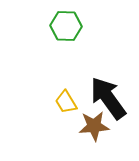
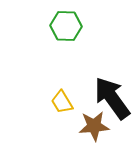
black arrow: moved 4 px right
yellow trapezoid: moved 4 px left
